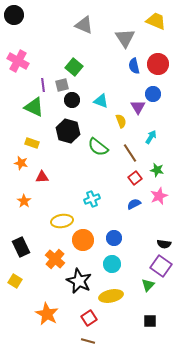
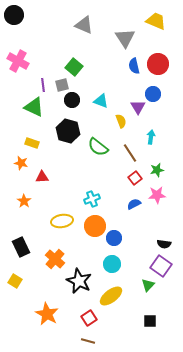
cyan arrow at (151, 137): rotated 24 degrees counterclockwise
green star at (157, 170): rotated 24 degrees counterclockwise
pink star at (159, 196): moved 2 px left, 1 px up; rotated 18 degrees clockwise
orange circle at (83, 240): moved 12 px right, 14 px up
yellow ellipse at (111, 296): rotated 25 degrees counterclockwise
